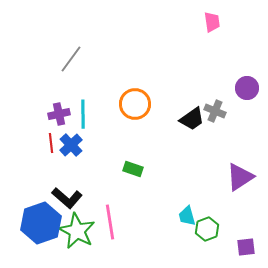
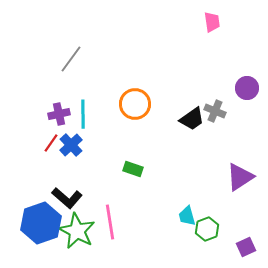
red line: rotated 42 degrees clockwise
purple square: rotated 18 degrees counterclockwise
